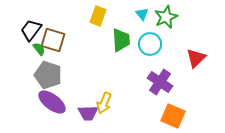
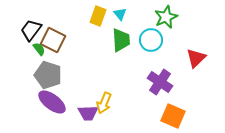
cyan triangle: moved 22 px left
brown square: rotated 10 degrees clockwise
cyan circle: moved 1 px right, 4 px up
